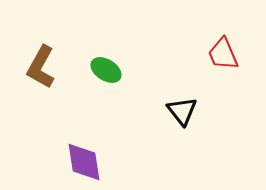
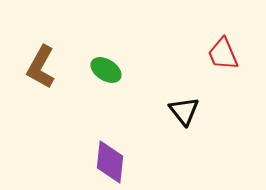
black triangle: moved 2 px right
purple diamond: moved 26 px right; rotated 15 degrees clockwise
